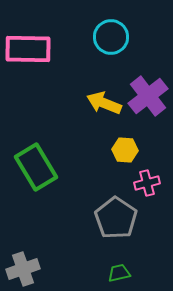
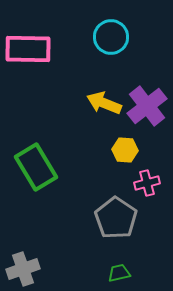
purple cross: moved 1 px left, 10 px down
